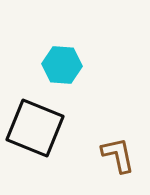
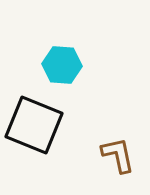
black square: moved 1 px left, 3 px up
